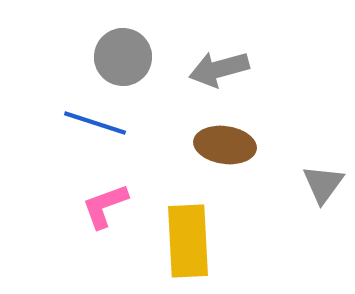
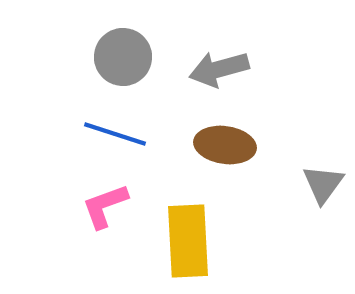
blue line: moved 20 px right, 11 px down
